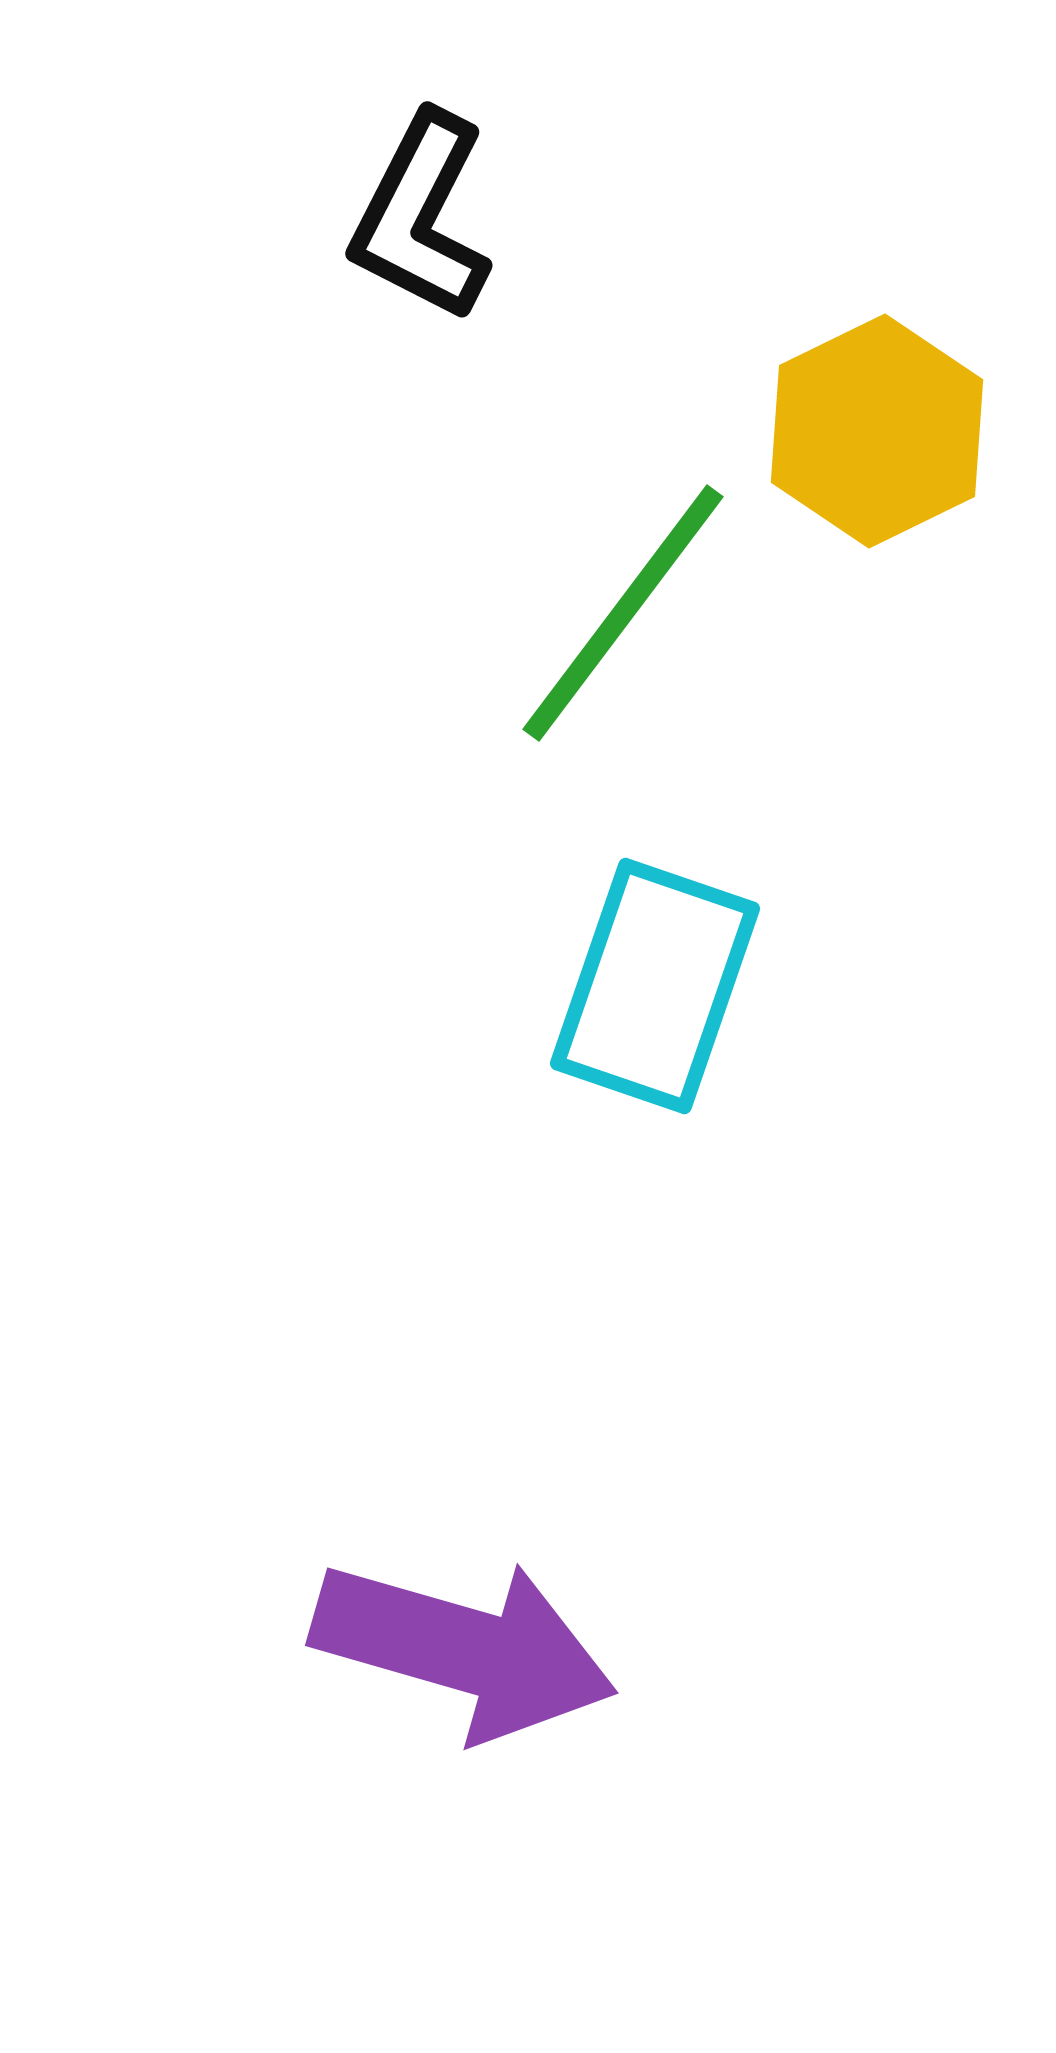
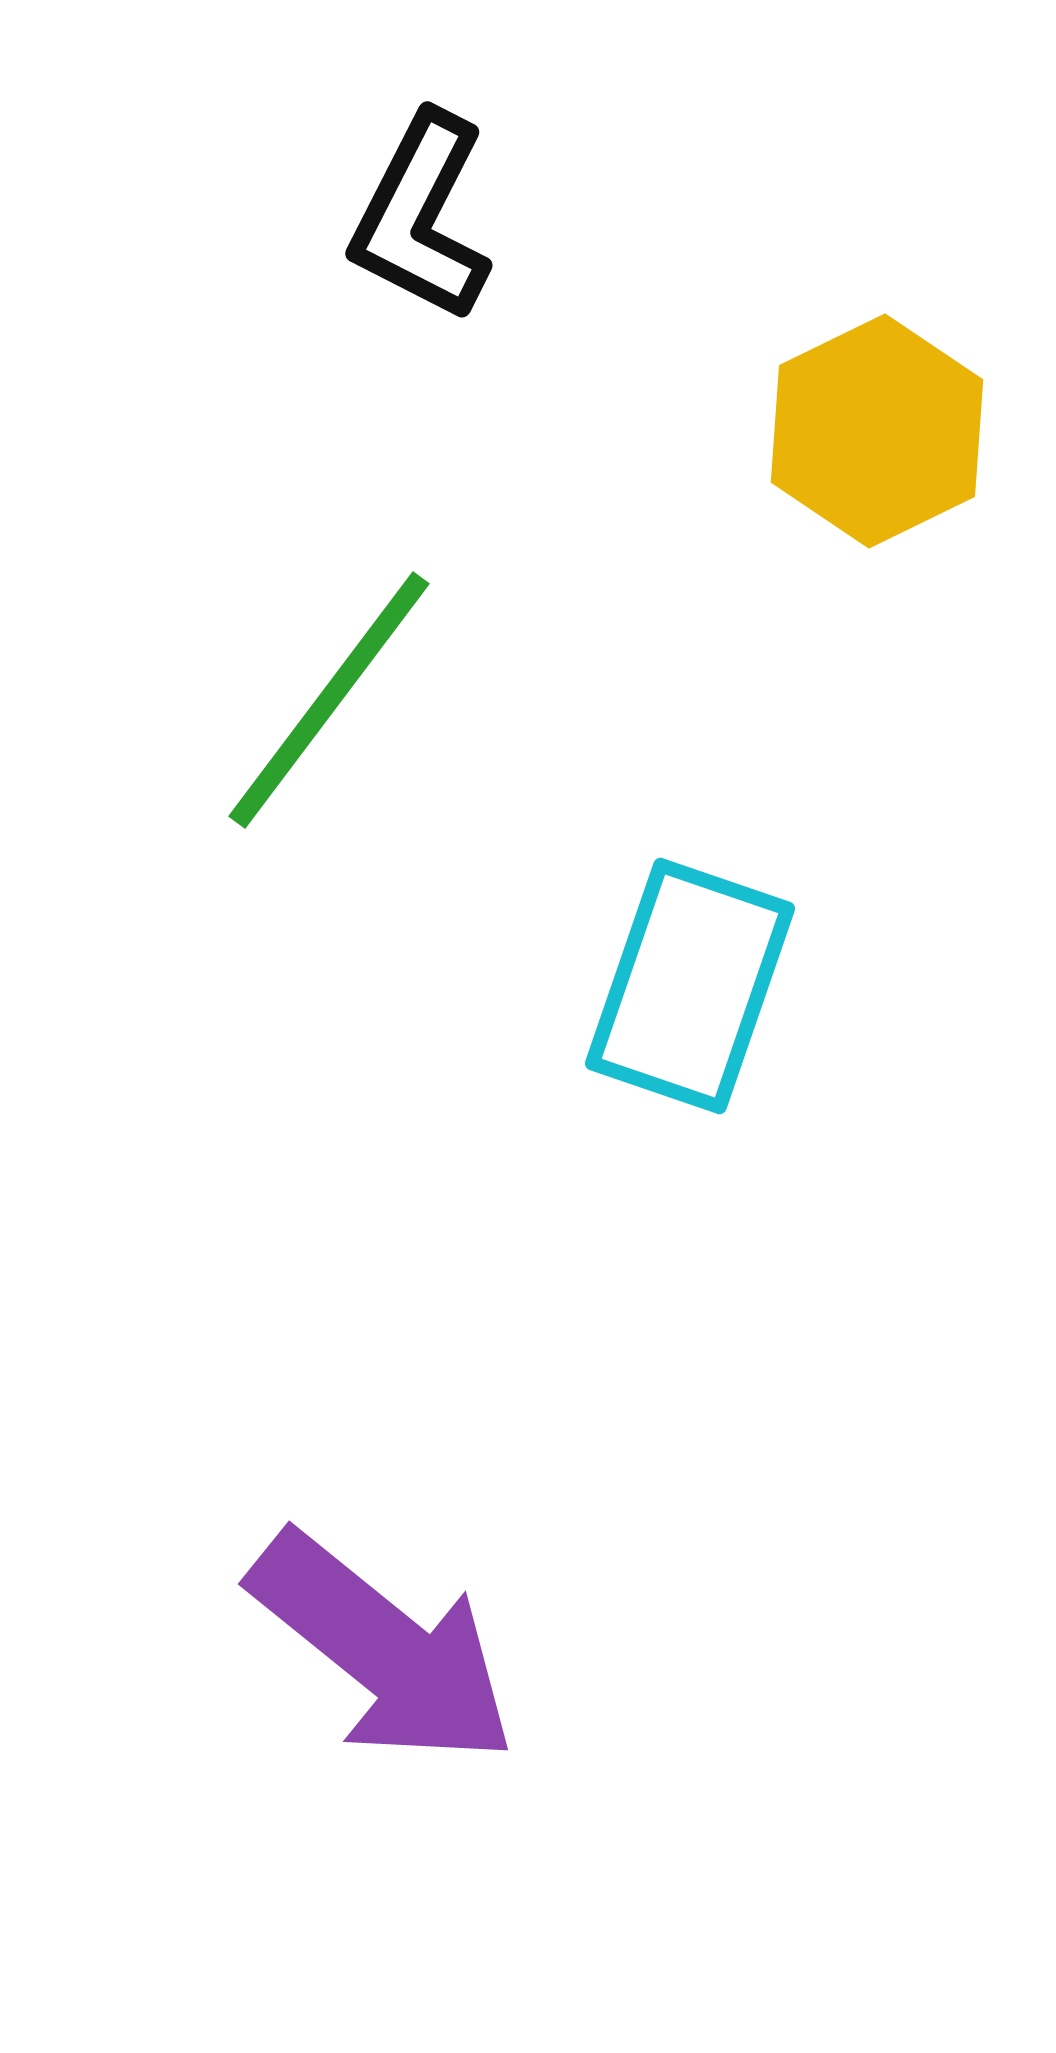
green line: moved 294 px left, 87 px down
cyan rectangle: moved 35 px right
purple arrow: moved 81 px left; rotated 23 degrees clockwise
